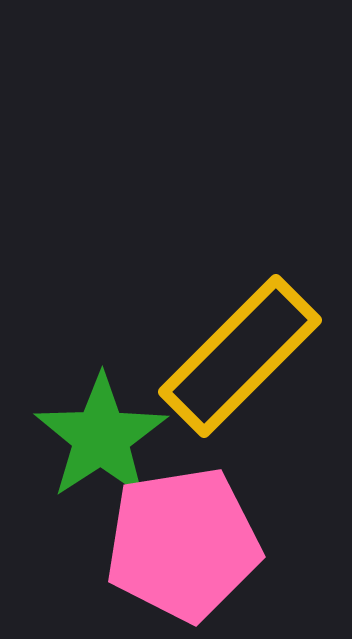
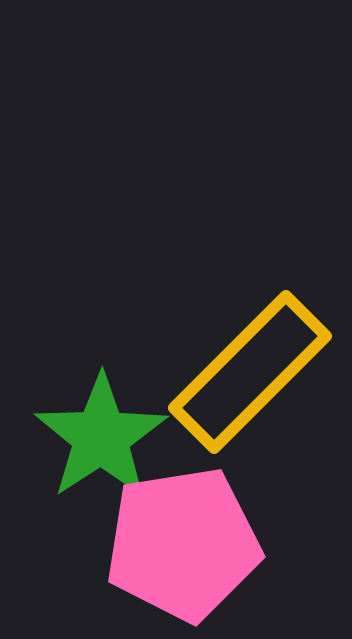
yellow rectangle: moved 10 px right, 16 px down
